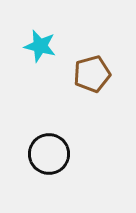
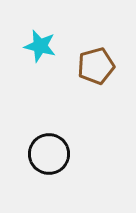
brown pentagon: moved 4 px right, 8 px up
